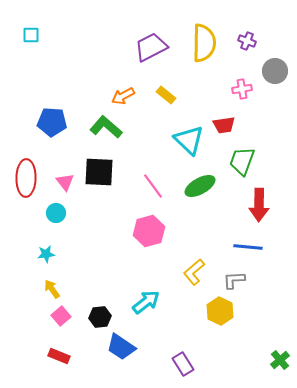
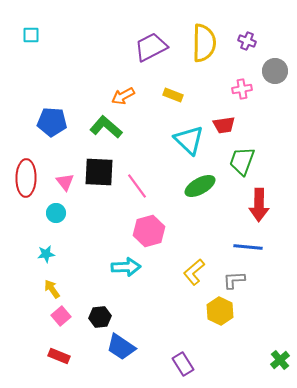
yellow rectangle: moved 7 px right; rotated 18 degrees counterclockwise
pink line: moved 16 px left
cyan arrow: moved 20 px left, 35 px up; rotated 36 degrees clockwise
